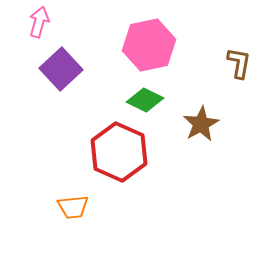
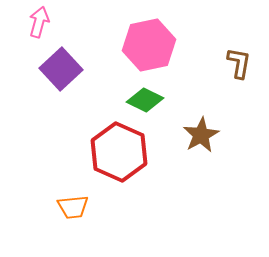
brown star: moved 11 px down
